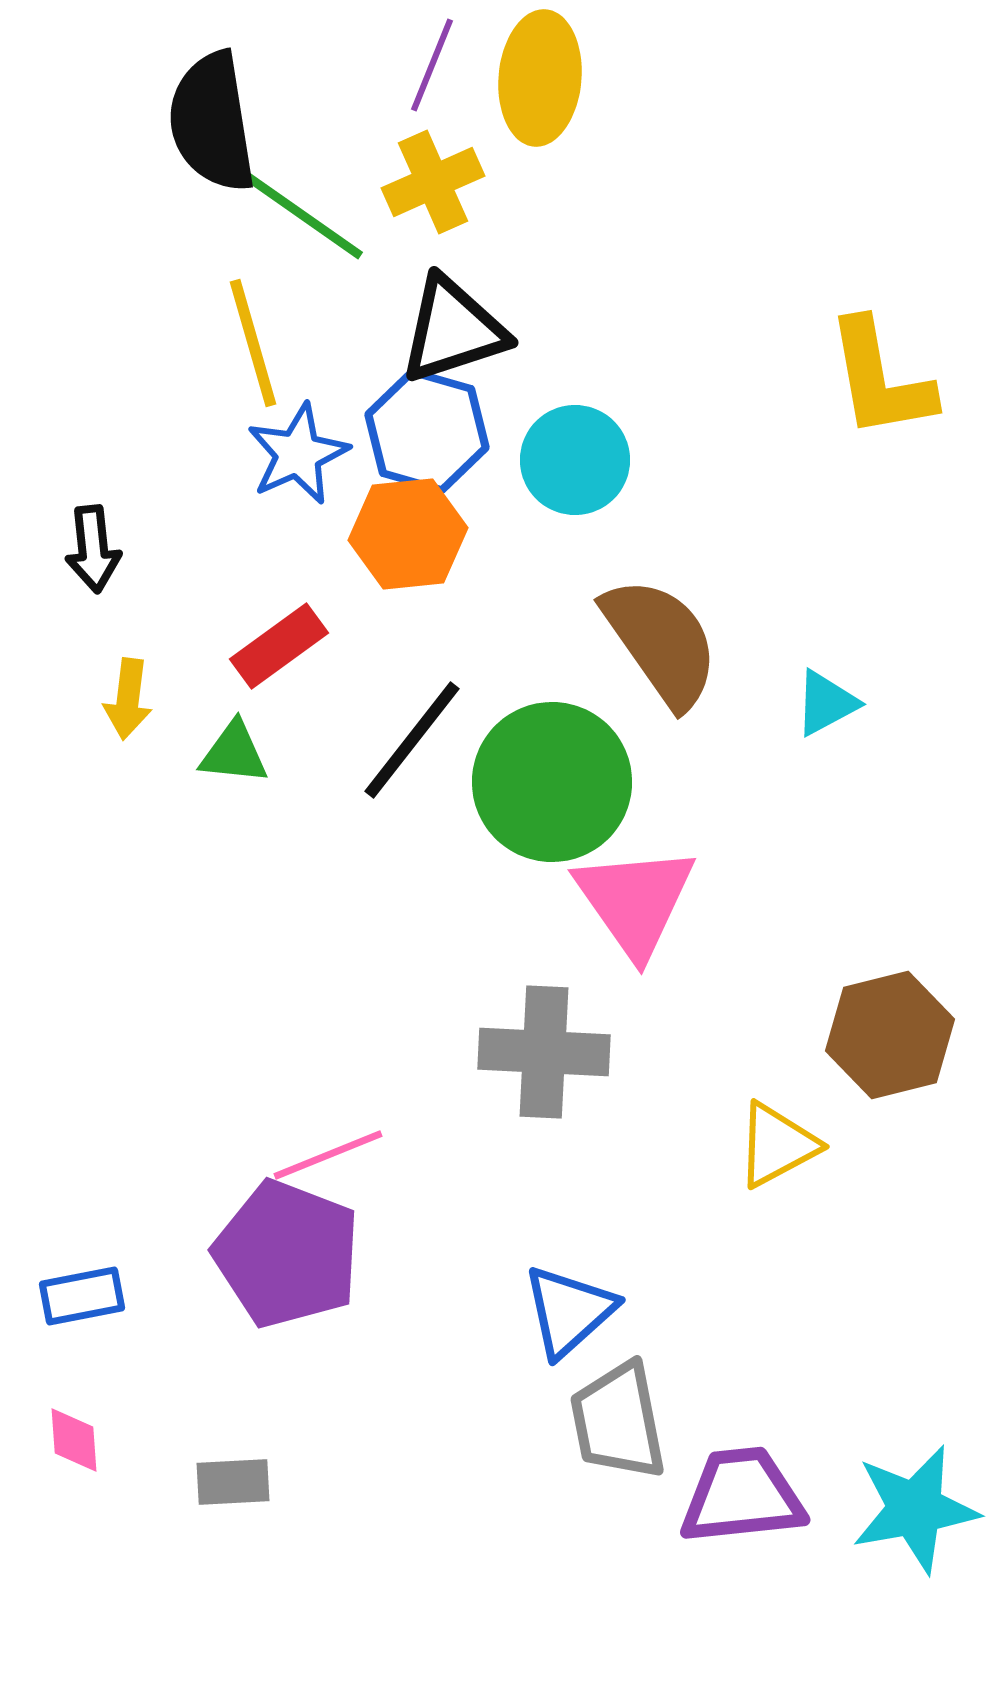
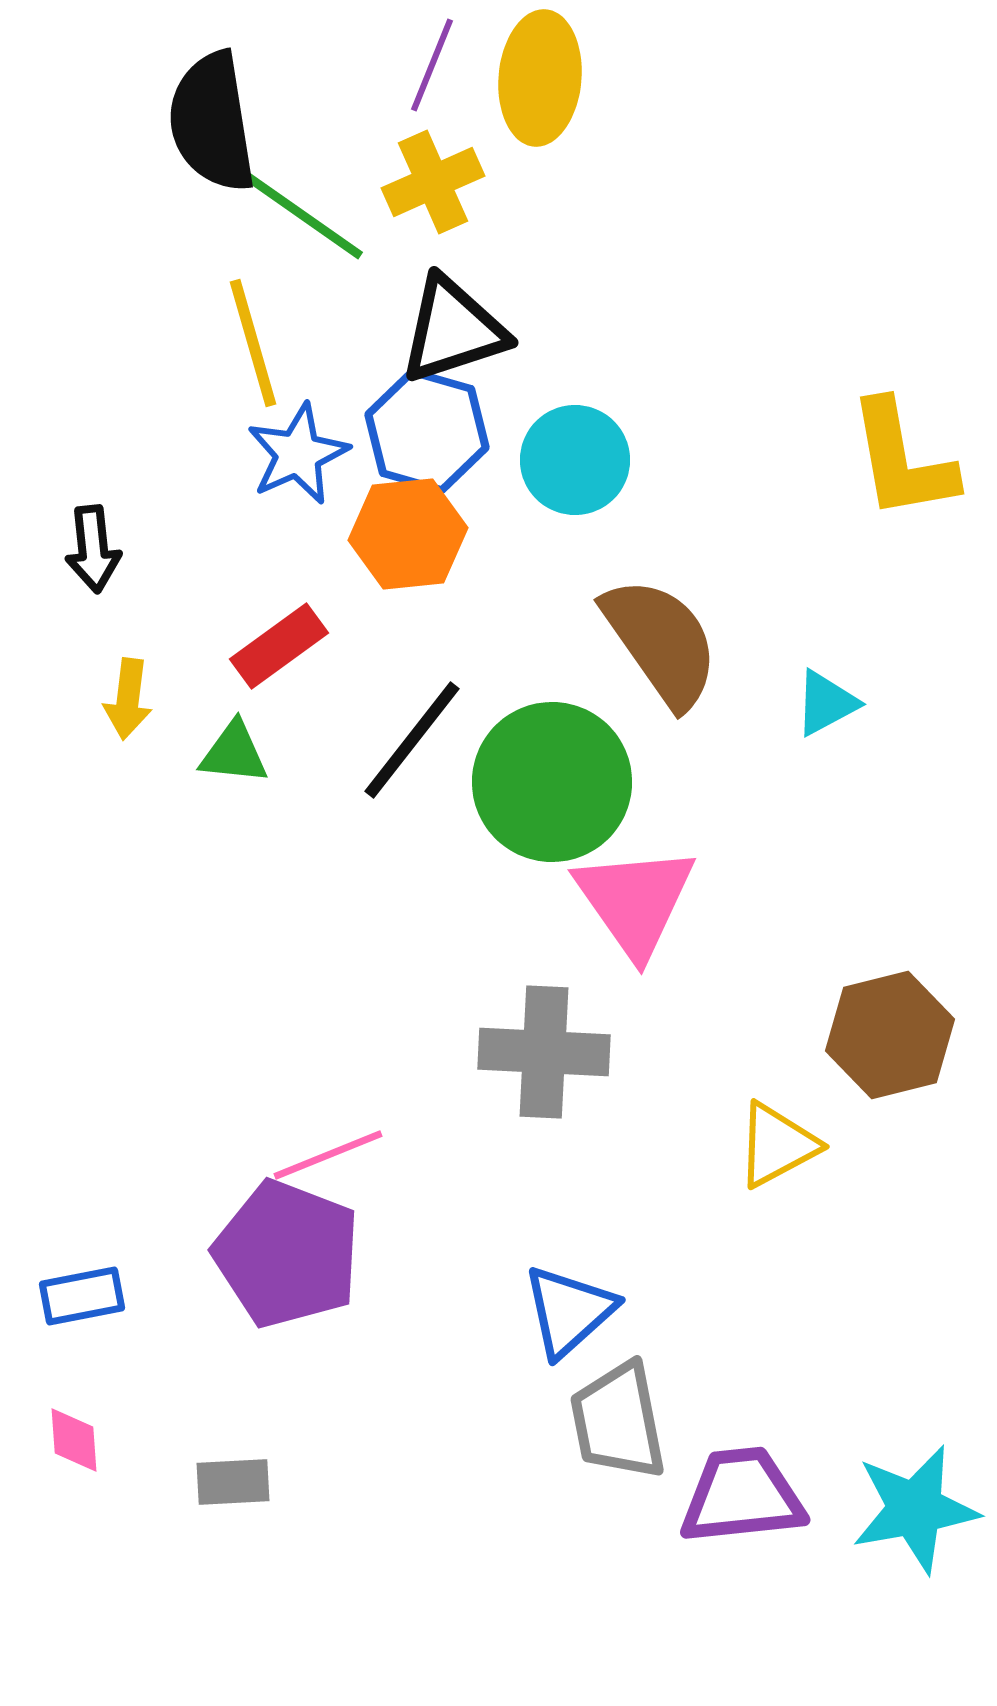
yellow L-shape: moved 22 px right, 81 px down
